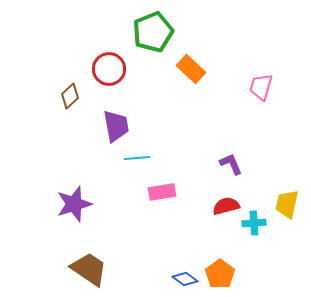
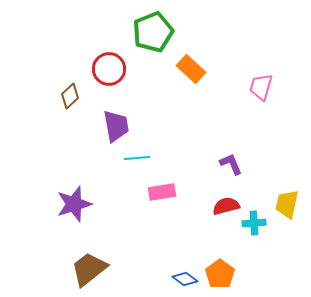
brown trapezoid: rotated 72 degrees counterclockwise
